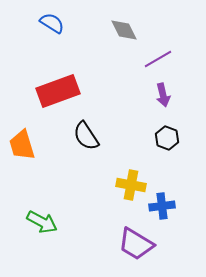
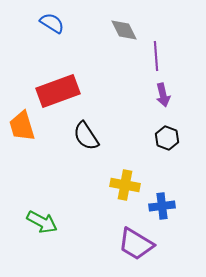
purple line: moved 2 px left, 3 px up; rotated 64 degrees counterclockwise
orange trapezoid: moved 19 px up
yellow cross: moved 6 px left
